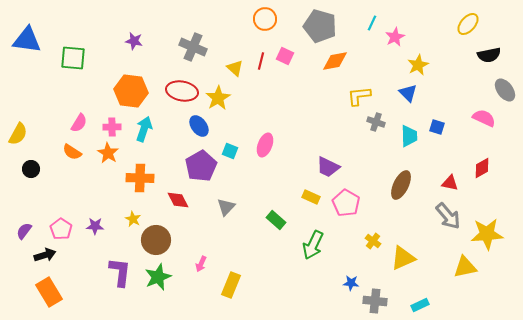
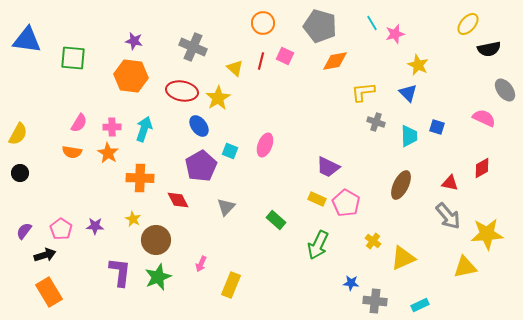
orange circle at (265, 19): moved 2 px left, 4 px down
cyan line at (372, 23): rotated 56 degrees counterclockwise
pink star at (395, 37): moved 3 px up; rotated 12 degrees clockwise
black semicircle at (489, 55): moved 6 px up
yellow star at (418, 65): rotated 20 degrees counterclockwise
orange hexagon at (131, 91): moved 15 px up
yellow L-shape at (359, 96): moved 4 px right, 4 px up
orange semicircle at (72, 152): rotated 24 degrees counterclockwise
black circle at (31, 169): moved 11 px left, 4 px down
yellow rectangle at (311, 197): moved 6 px right, 2 px down
green arrow at (313, 245): moved 5 px right
